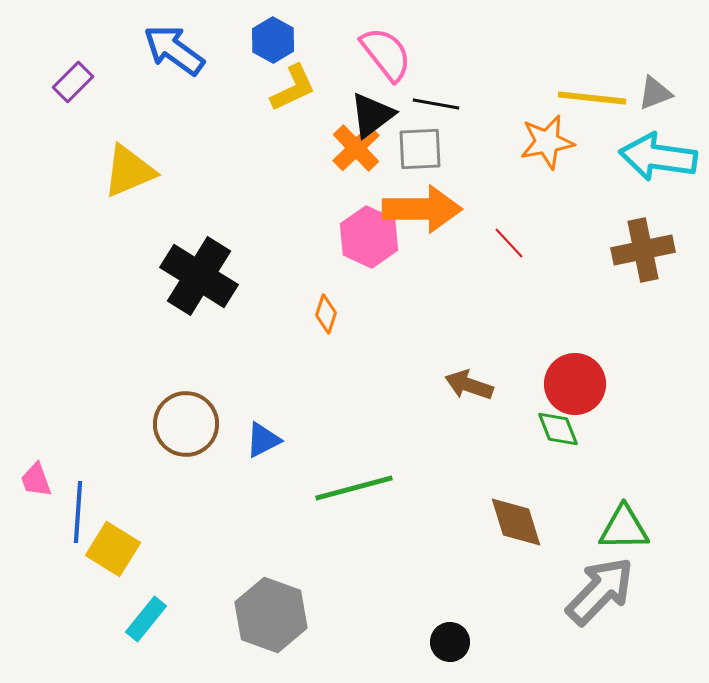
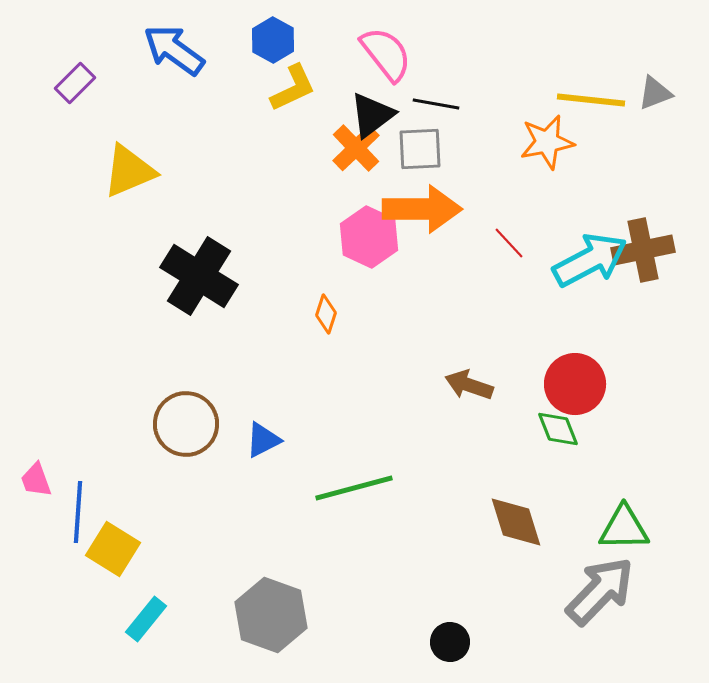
purple rectangle: moved 2 px right, 1 px down
yellow line: moved 1 px left, 2 px down
cyan arrow: moved 68 px left, 103 px down; rotated 144 degrees clockwise
